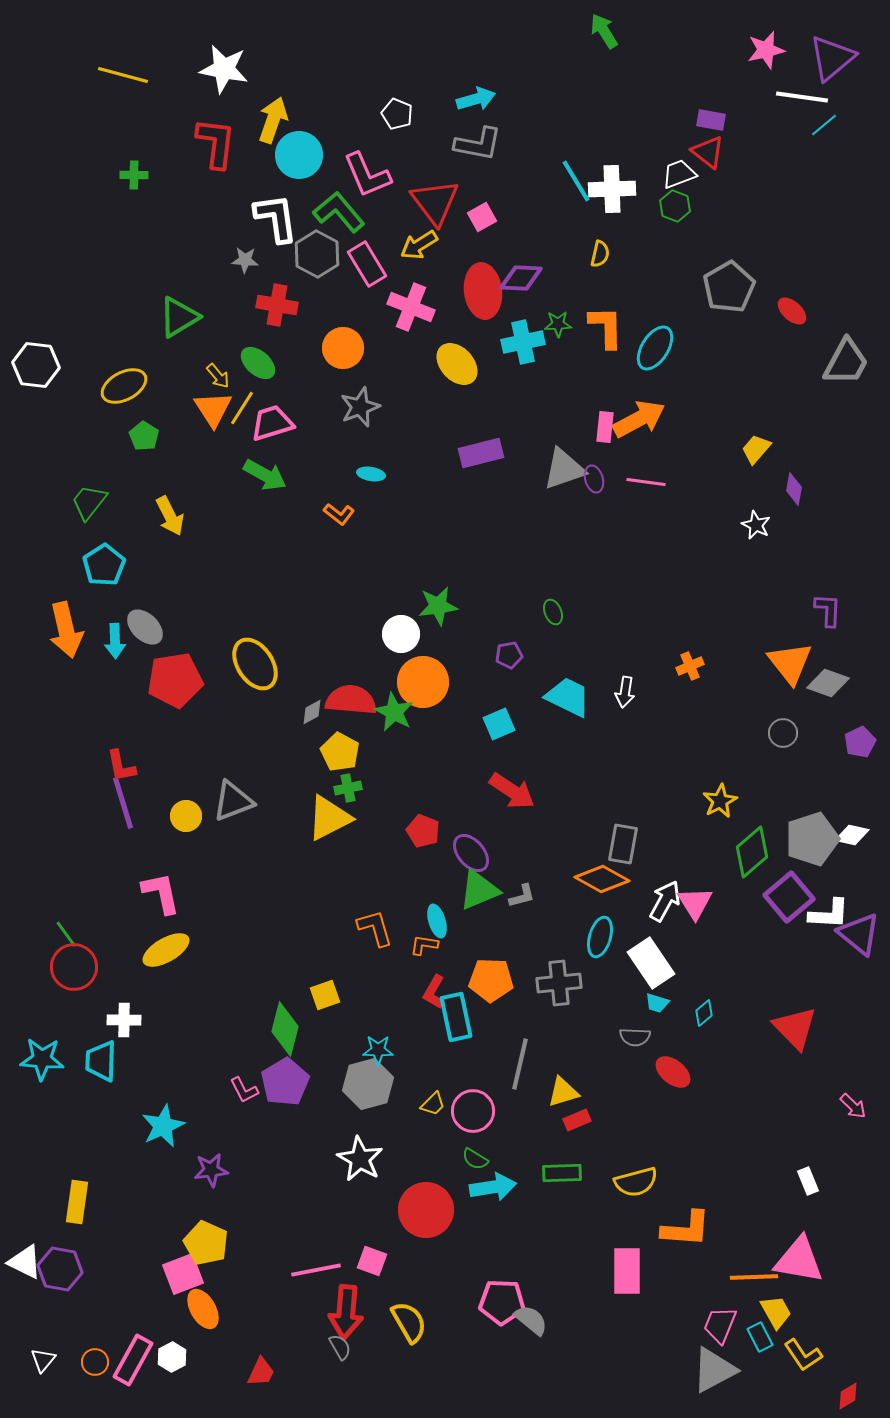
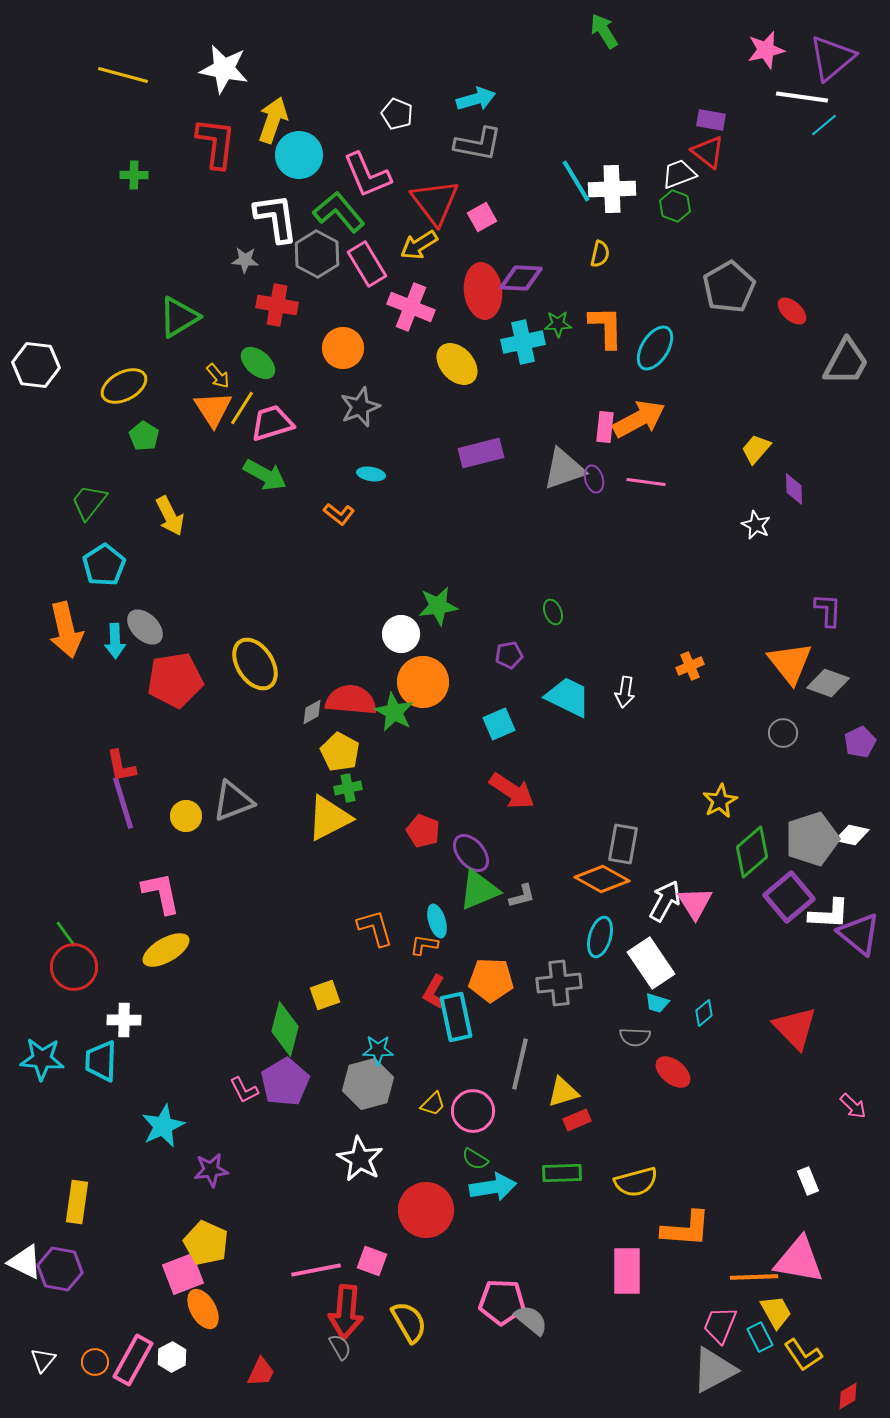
purple diamond at (794, 489): rotated 12 degrees counterclockwise
